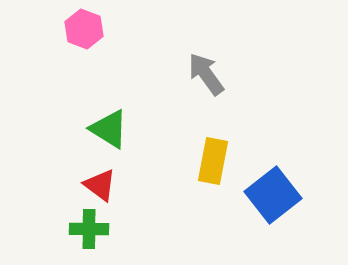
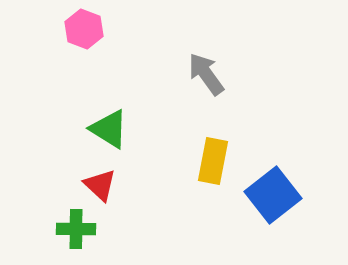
red triangle: rotated 6 degrees clockwise
green cross: moved 13 px left
